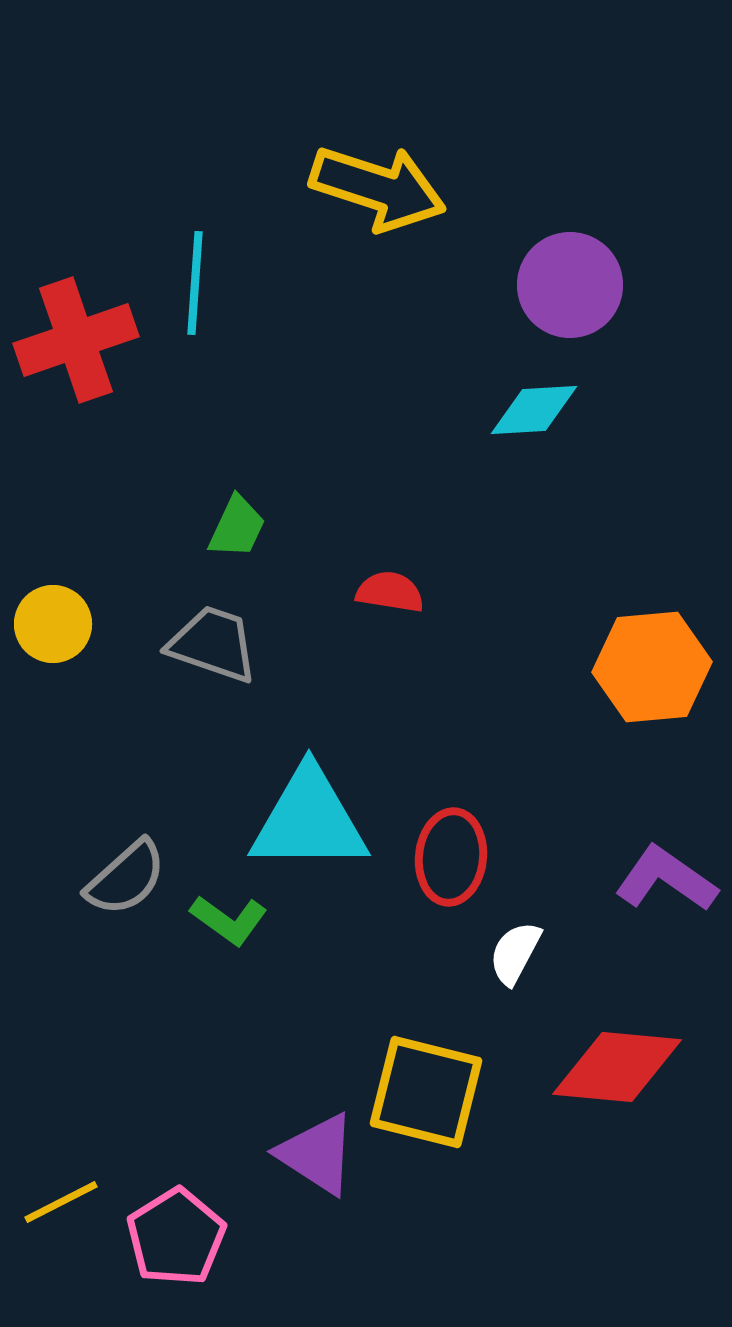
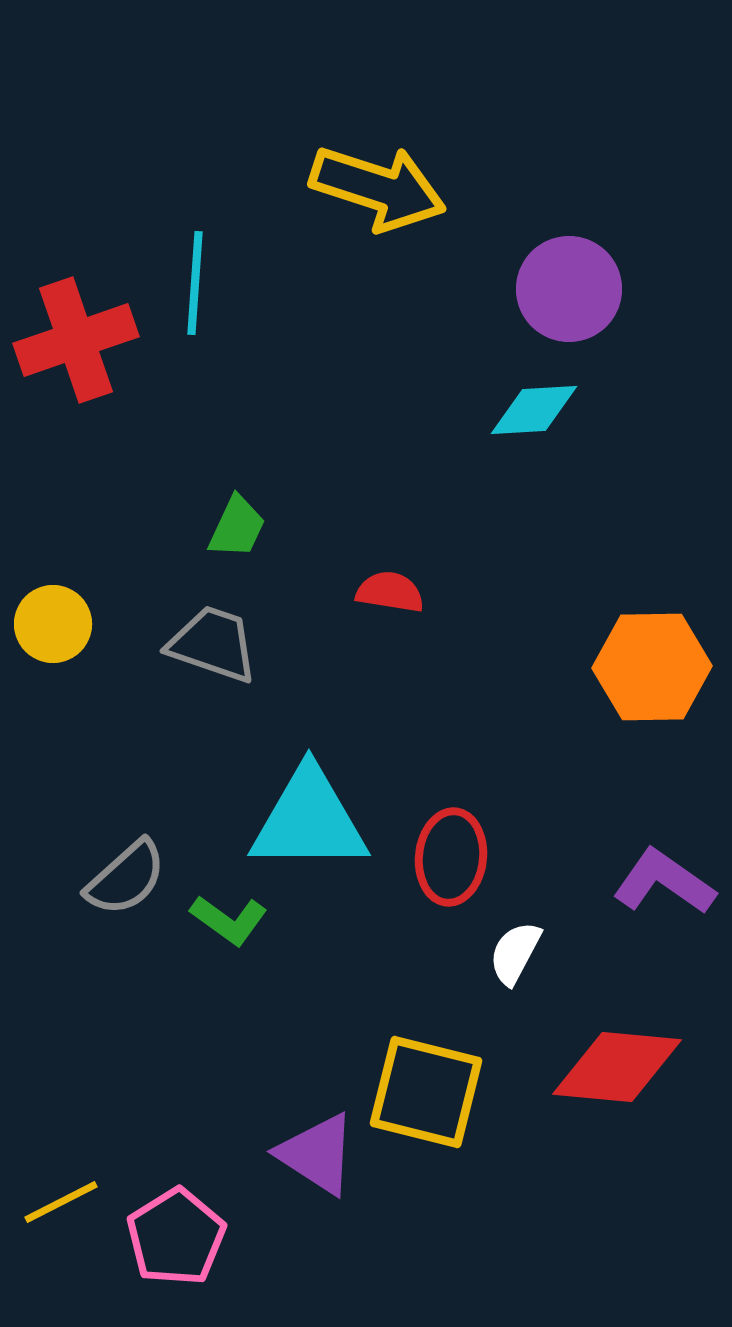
purple circle: moved 1 px left, 4 px down
orange hexagon: rotated 4 degrees clockwise
purple L-shape: moved 2 px left, 3 px down
